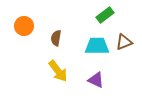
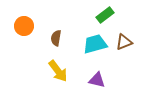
cyan trapezoid: moved 2 px left, 2 px up; rotated 15 degrees counterclockwise
purple triangle: moved 1 px right; rotated 12 degrees counterclockwise
